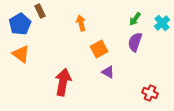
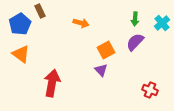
green arrow: rotated 32 degrees counterclockwise
orange arrow: rotated 119 degrees clockwise
purple semicircle: rotated 24 degrees clockwise
orange square: moved 7 px right, 1 px down
purple triangle: moved 7 px left, 2 px up; rotated 16 degrees clockwise
red arrow: moved 11 px left, 1 px down
red cross: moved 3 px up
